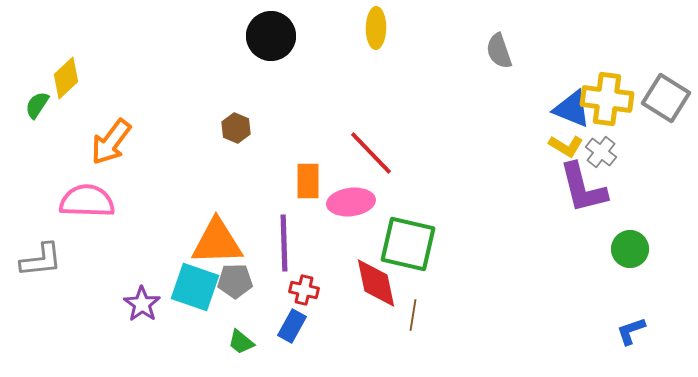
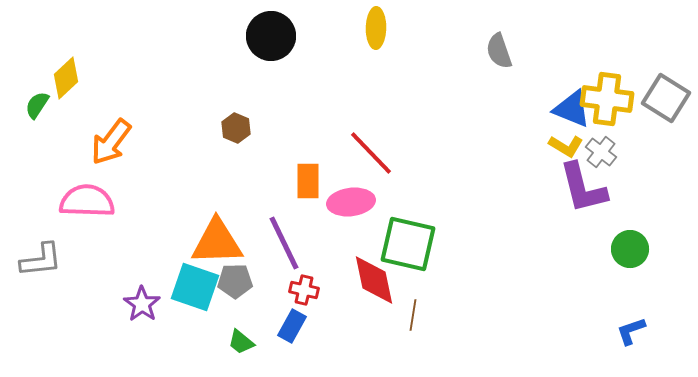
purple line: rotated 24 degrees counterclockwise
red diamond: moved 2 px left, 3 px up
